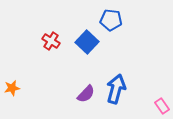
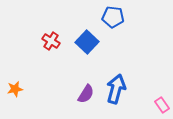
blue pentagon: moved 2 px right, 3 px up
orange star: moved 3 px right, 1 px down
purple semicircle: rotated 12 degrees counterclockwise
pink rectangle: moved 1 px up
